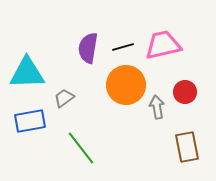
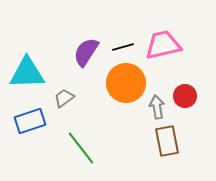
purple semicircle: moved 2 px left, 4 px down; rotated 24 degrees clockwise
orange circle: moved 2 px up
red circle: moved 4 px down
blue rectangle: rotated 8 degrees counterclockwise
brown rectangle: moved 20 px left, 6 px up
